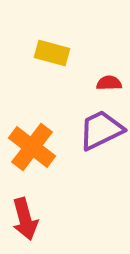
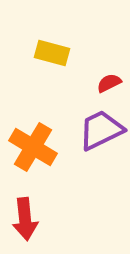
red semicircle: rotated 25 degrees counterclockwise
orange cross: moved 1 px right; rotated 6 degrees counterclockwise
red arrow: rotated 9 degrees clockwise
